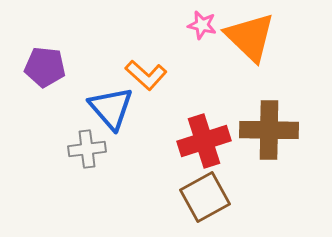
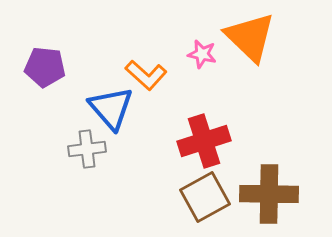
pink star: moved 29 px down
brown cross: moved 64 px down
